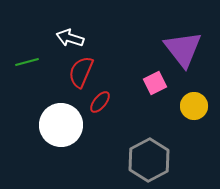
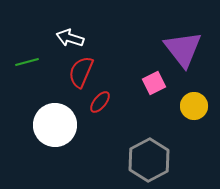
pink square: moved 1 px left
white circle: moved 6 px left
